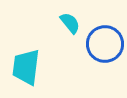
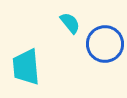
cyan trapezoid: rotated 12 degrees counterclockwise
